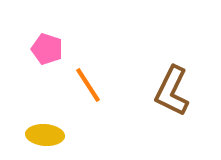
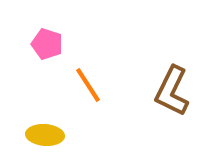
pink pentagon: moved 5 px up
